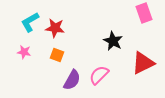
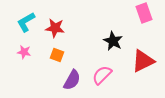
cyan L-shape: moved 4 px left
red triangle: moved 2 px up
pink semicircle: moved 3 px right
